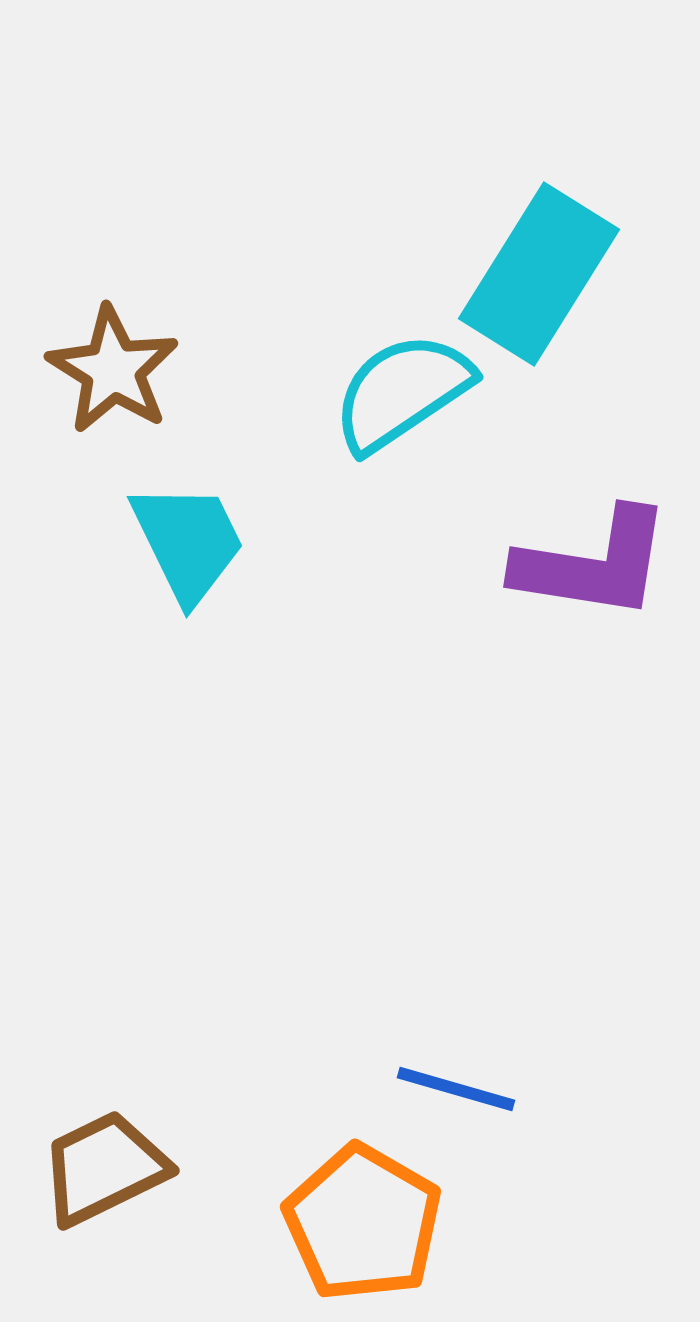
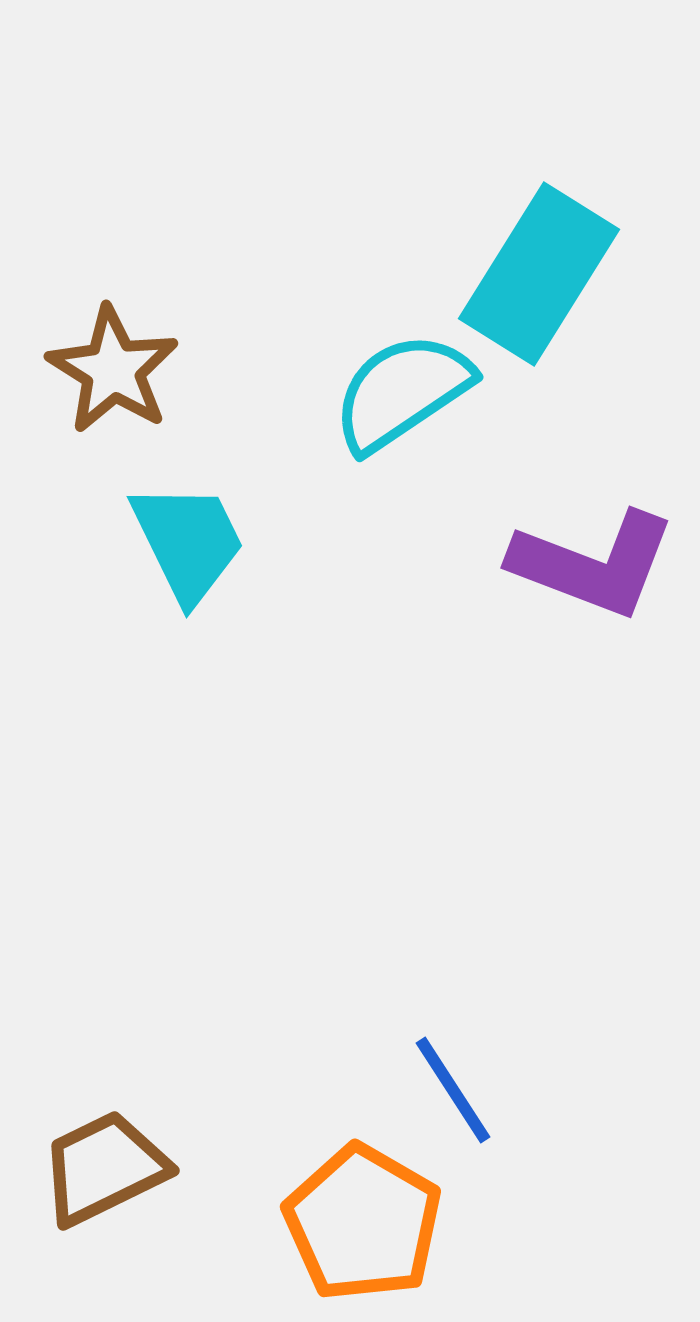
purple L-shape: rotated 12 degrees clockwise
blue line: moved 3 px left, 1 px down; rotated 41 degrees clockwise
